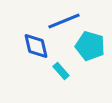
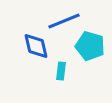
cyan rectangle: rotated 48 degrees clockwise
